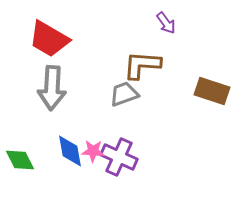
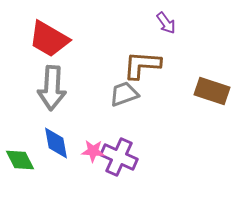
blue diamond: moved 14 px left, 8 px up
